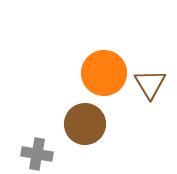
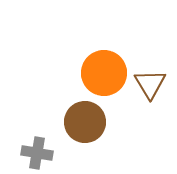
brown circle: moved 2 px up
gray cross: moved 1 px up
